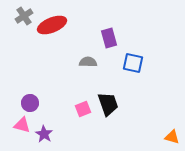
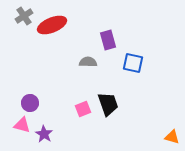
purple rectangle: moved 1 px left, 2 px down
